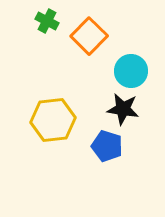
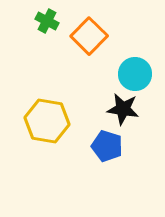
cyan circle: moved 4 px right, 3 px down
yellow hexagon: moved 6 px left, 1 px down; rotated 15 degrees clockwise
